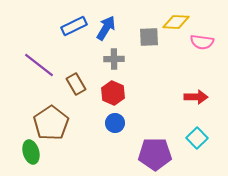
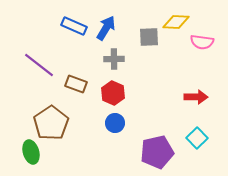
blue rectangle: rotated 50 degrees clockwise
brown rectangle: rotated 40 degrees counterclockwise
purple pentagon: moved 2 px right, 2 px up; rotated 12 degrees counterclockwise
